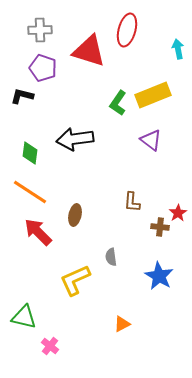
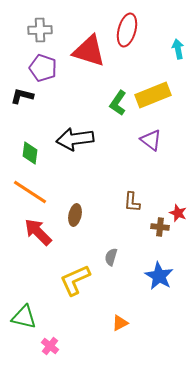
red star: rotated 18 degrees counterclockwise
gray semicircle: rotated 24 degrees clockwise
orange triangle: moved 2 px left, 1 px up
